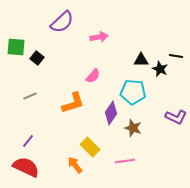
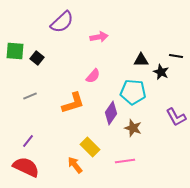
green square: moved 1 px left, 4 px down
black star: moved 1 px right, 3 px down
purple L-shape: rotated 35 degrees clockwise
